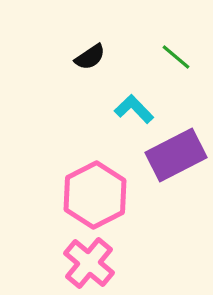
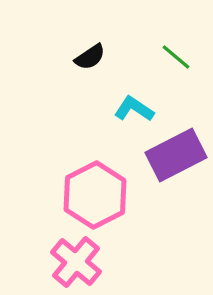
cyan L-shape: rotated 12 degrees counterclockwise
pink cross: moved 13 px left, 1 px up
